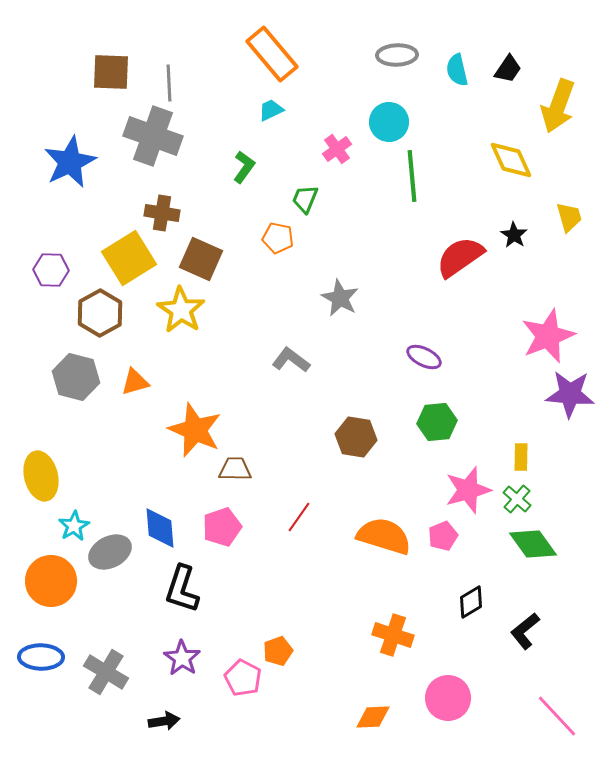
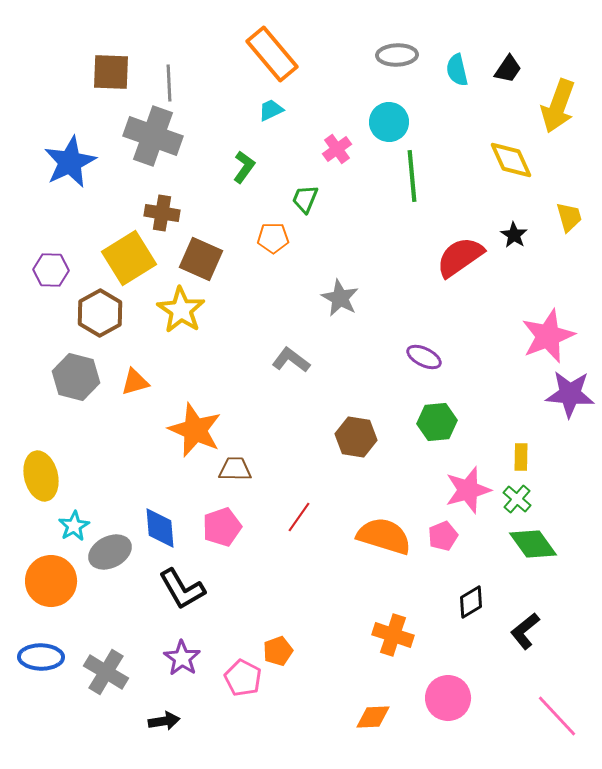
orange pentagon at (278, 238): moved 5 px left; rotated 12 degrees counterclockwise
black L-shape at (182, 589): rotated 48 degrees counterclockwise
